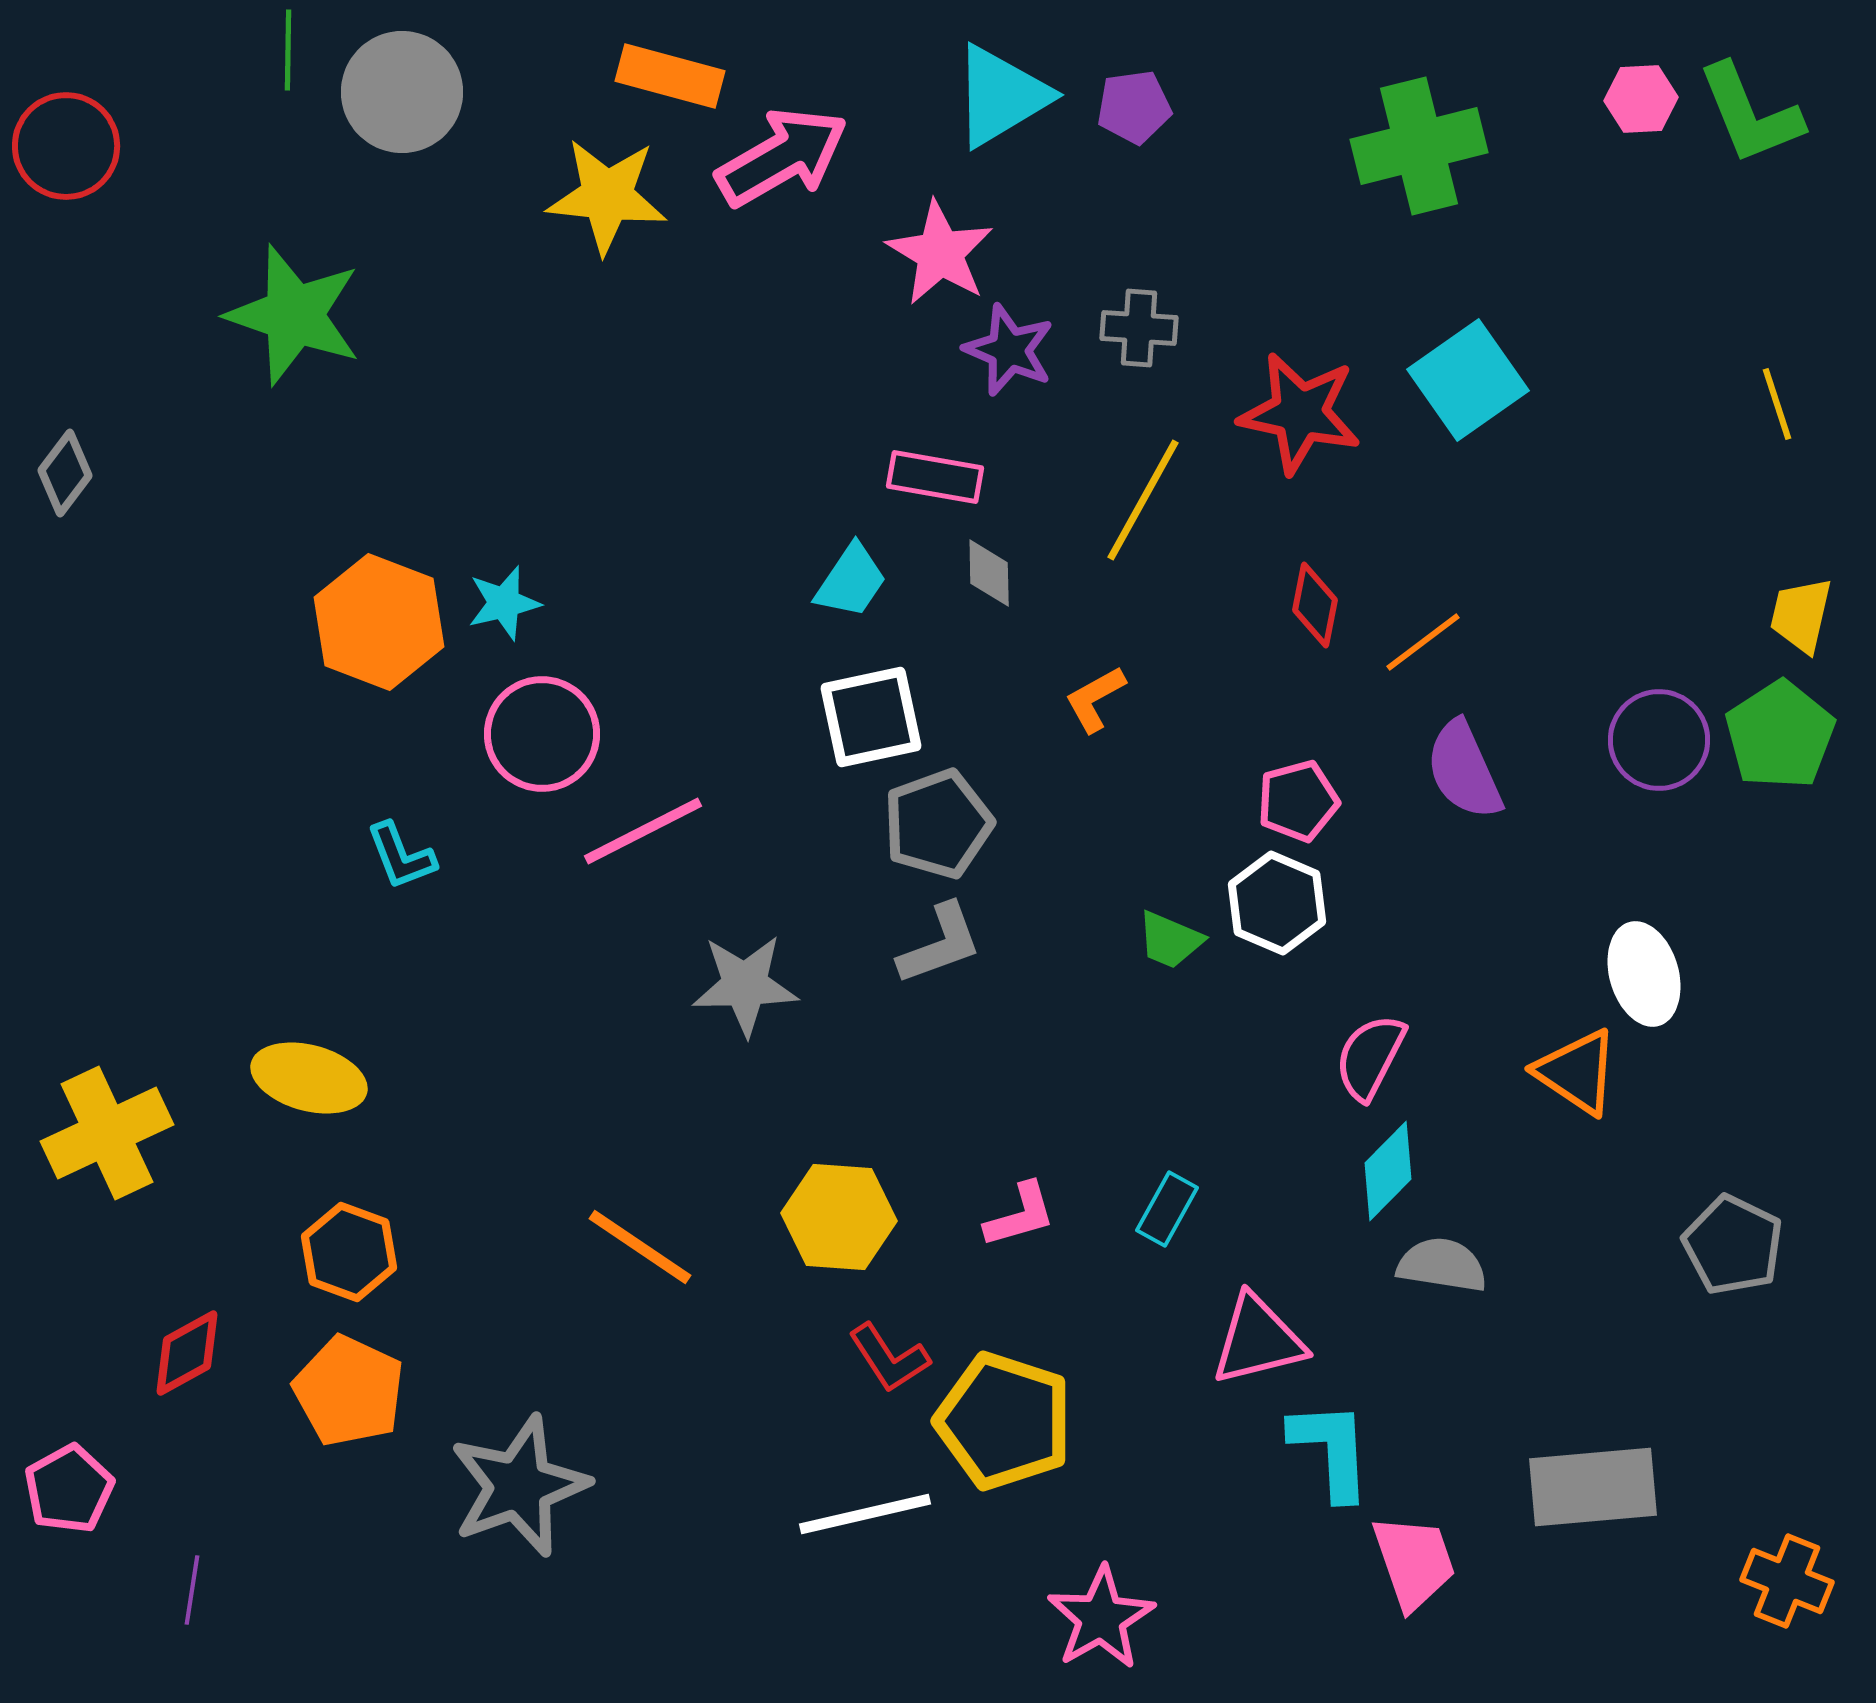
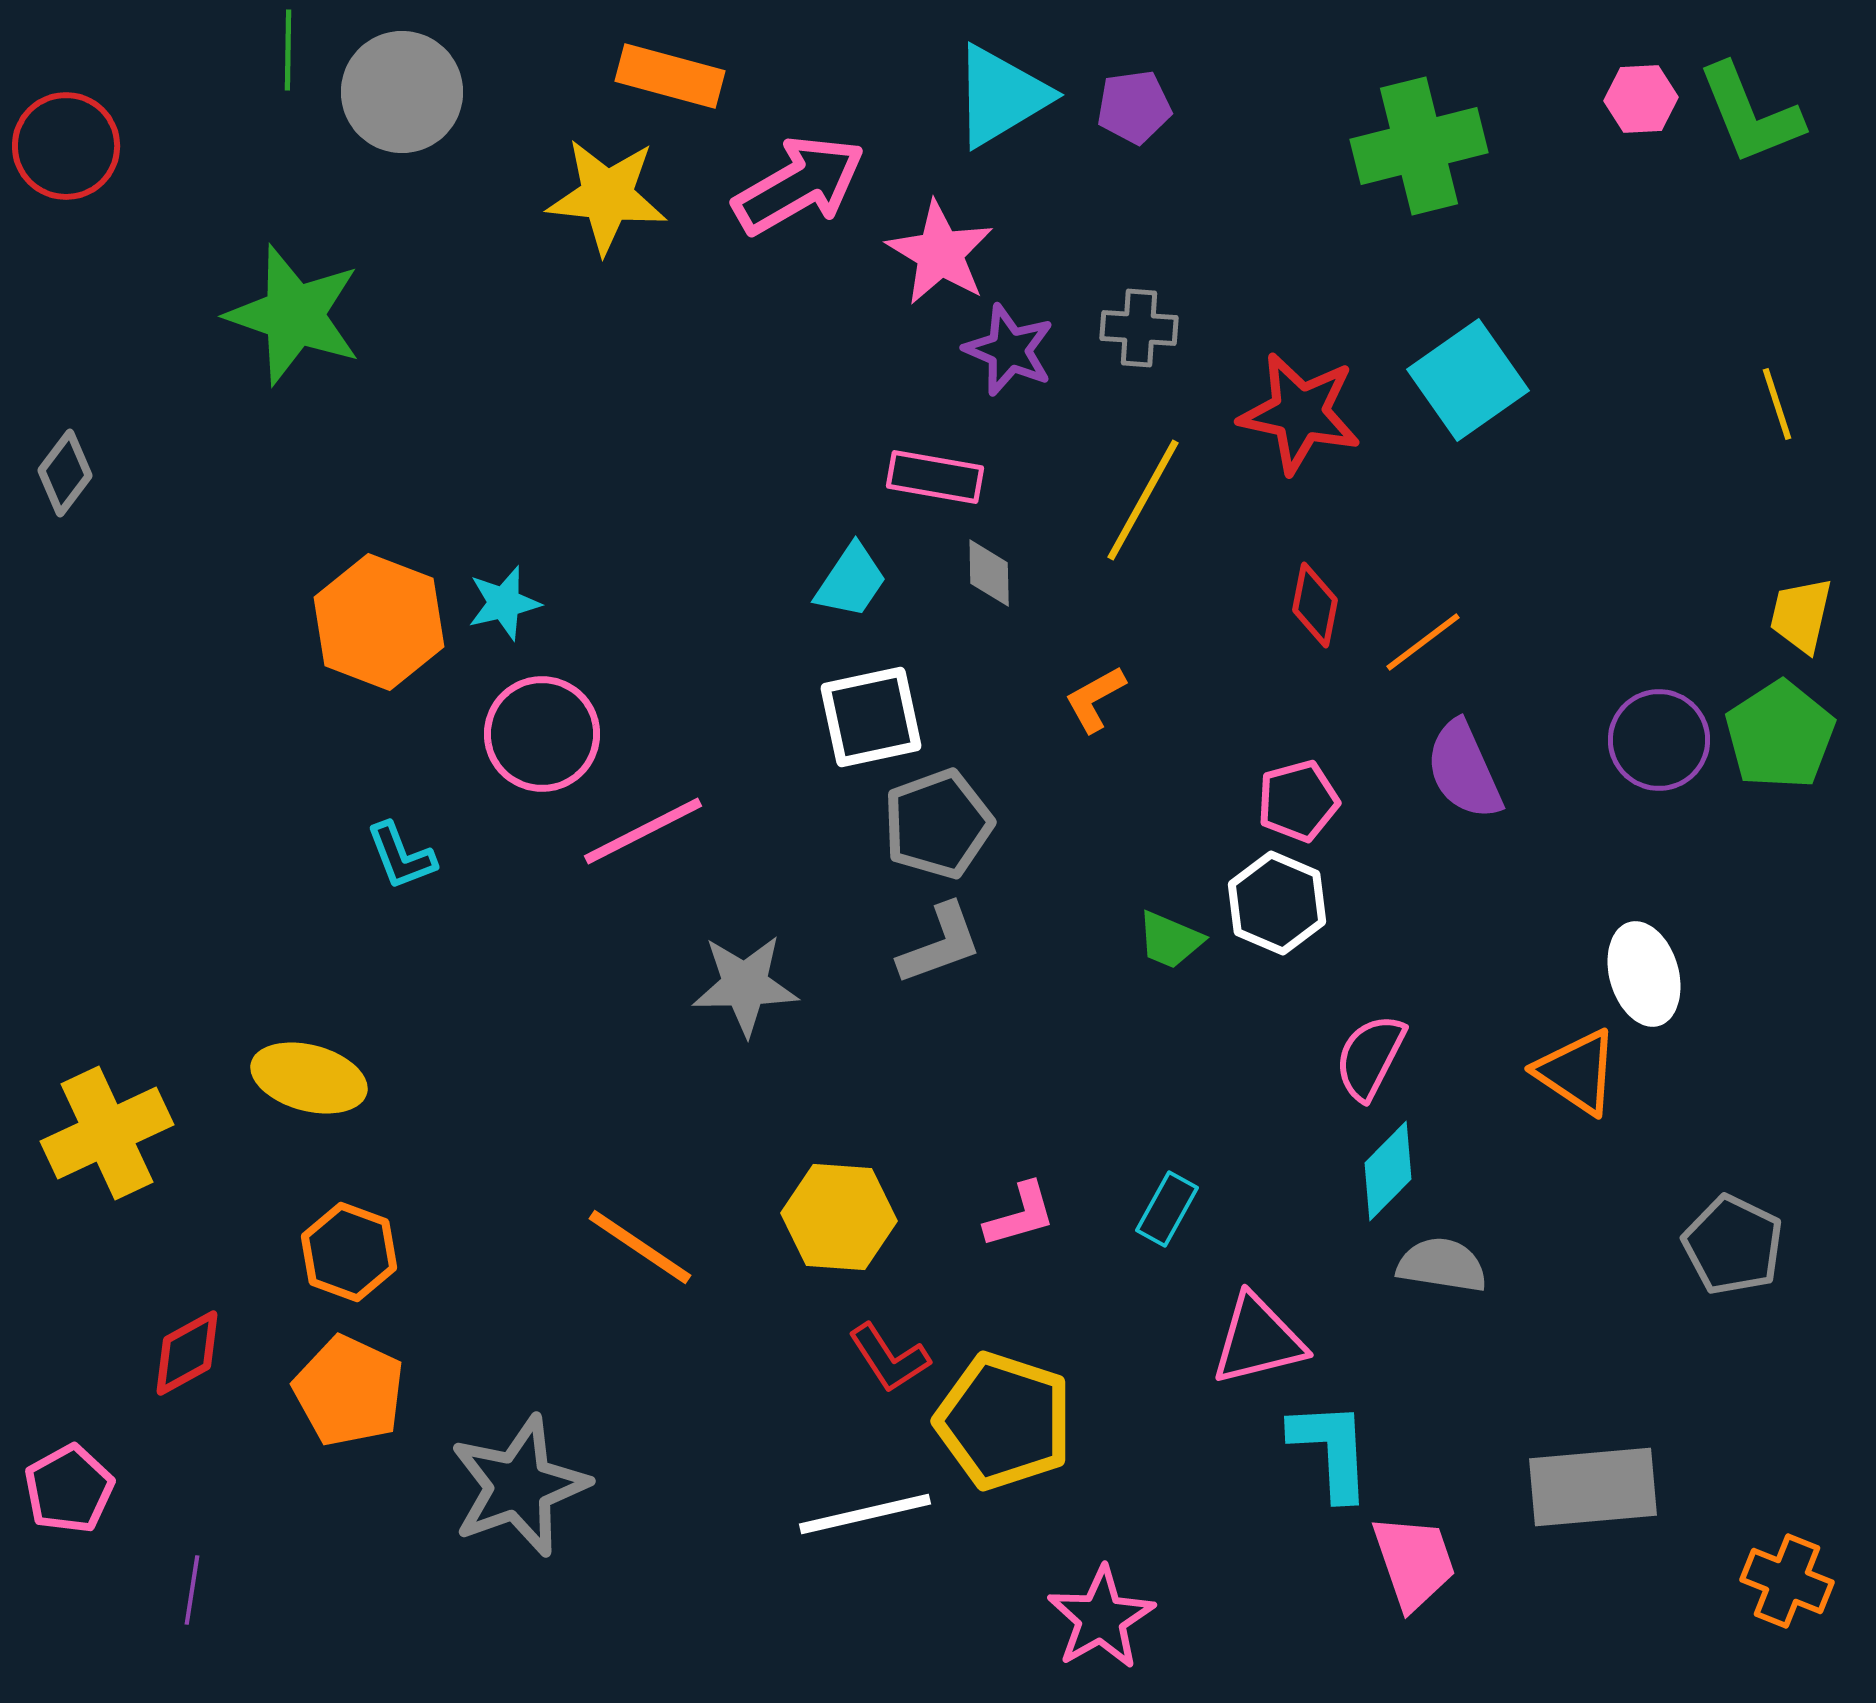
pink arrow at (782, 157): moved 17 px right, 28 px down
